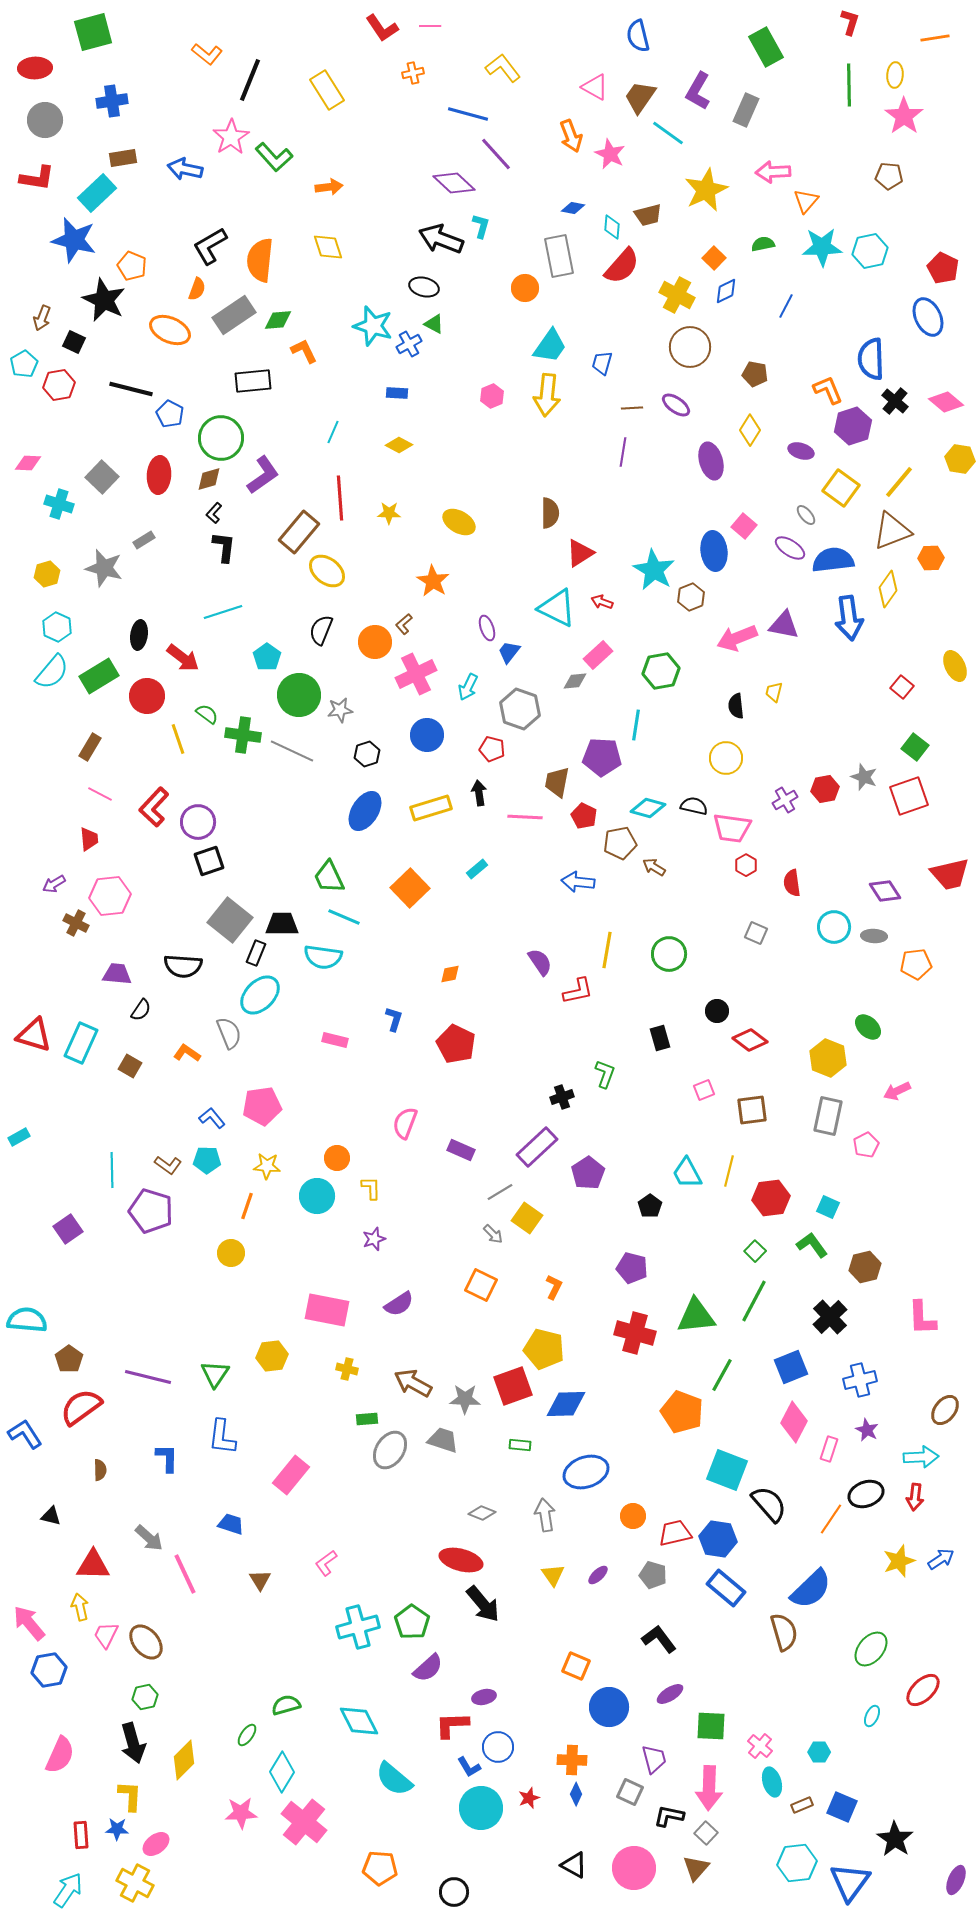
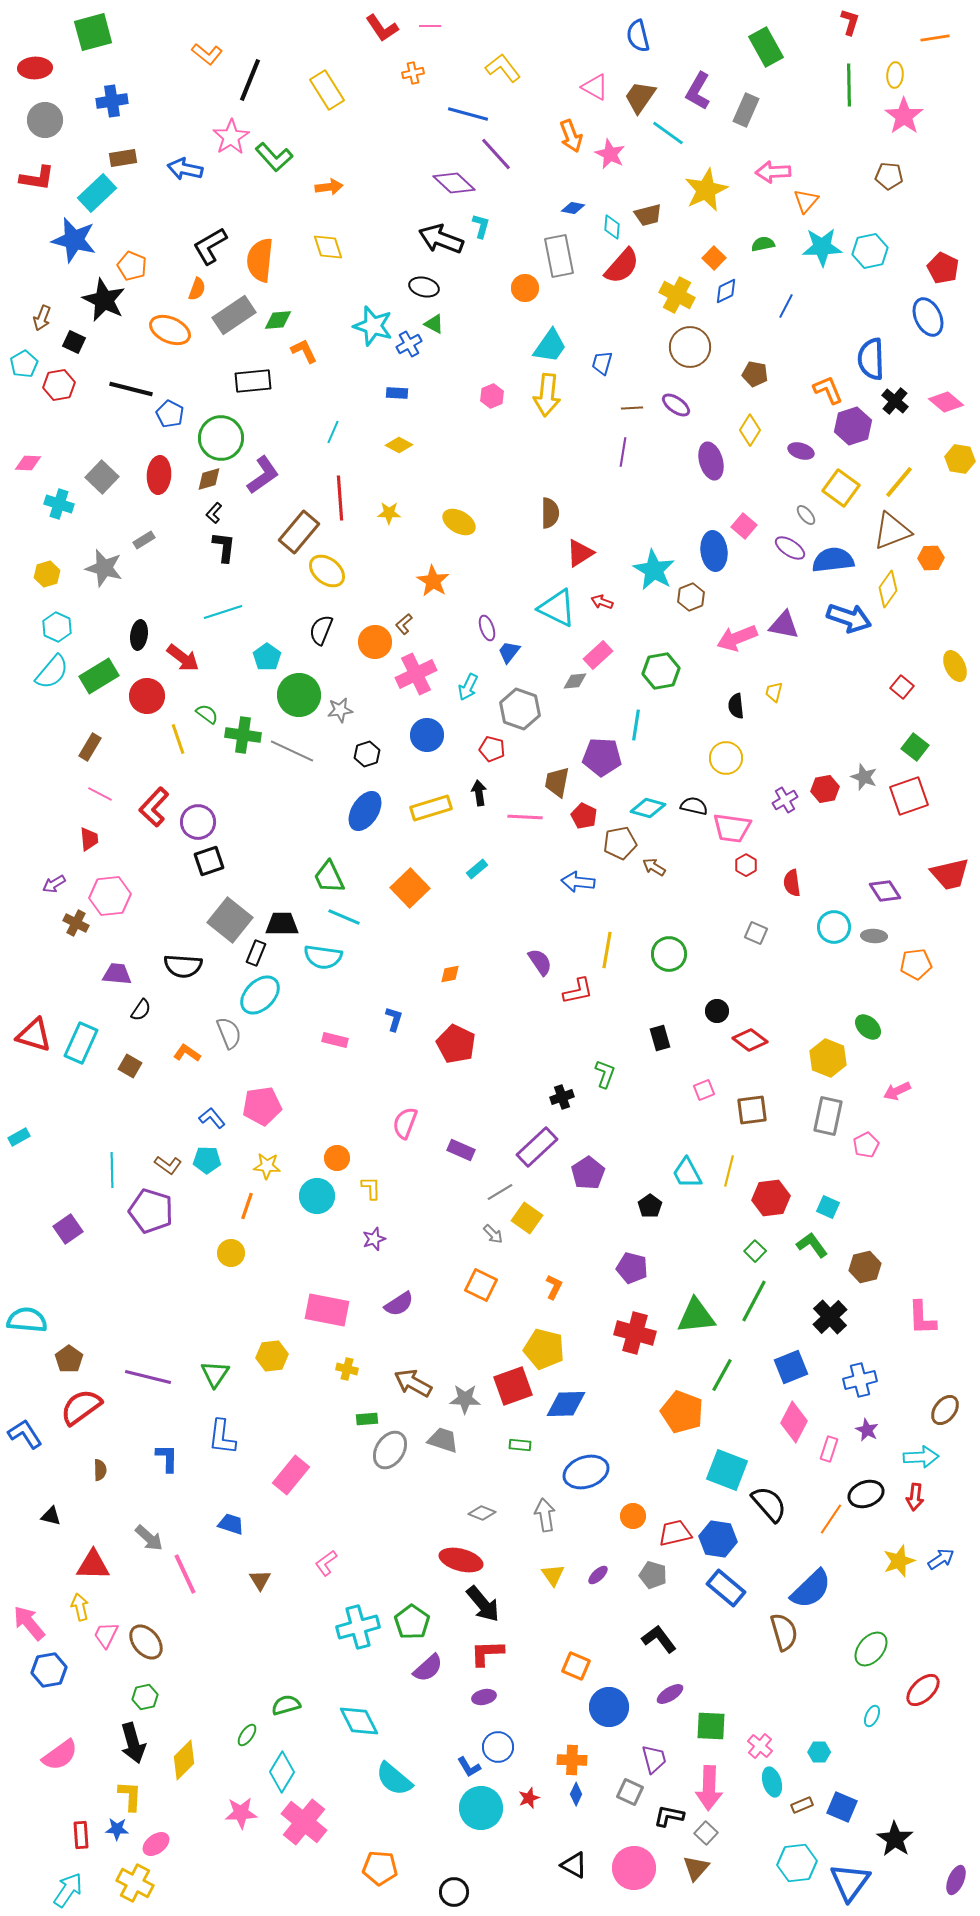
blue arrow at (849, 618): rotated 63 degrees counterclockwise
red L-shape at (452, 1725): moved 35 px right, 72 px up
pink semicircle at (60, 1755): rotated 30 degrees clockwise
